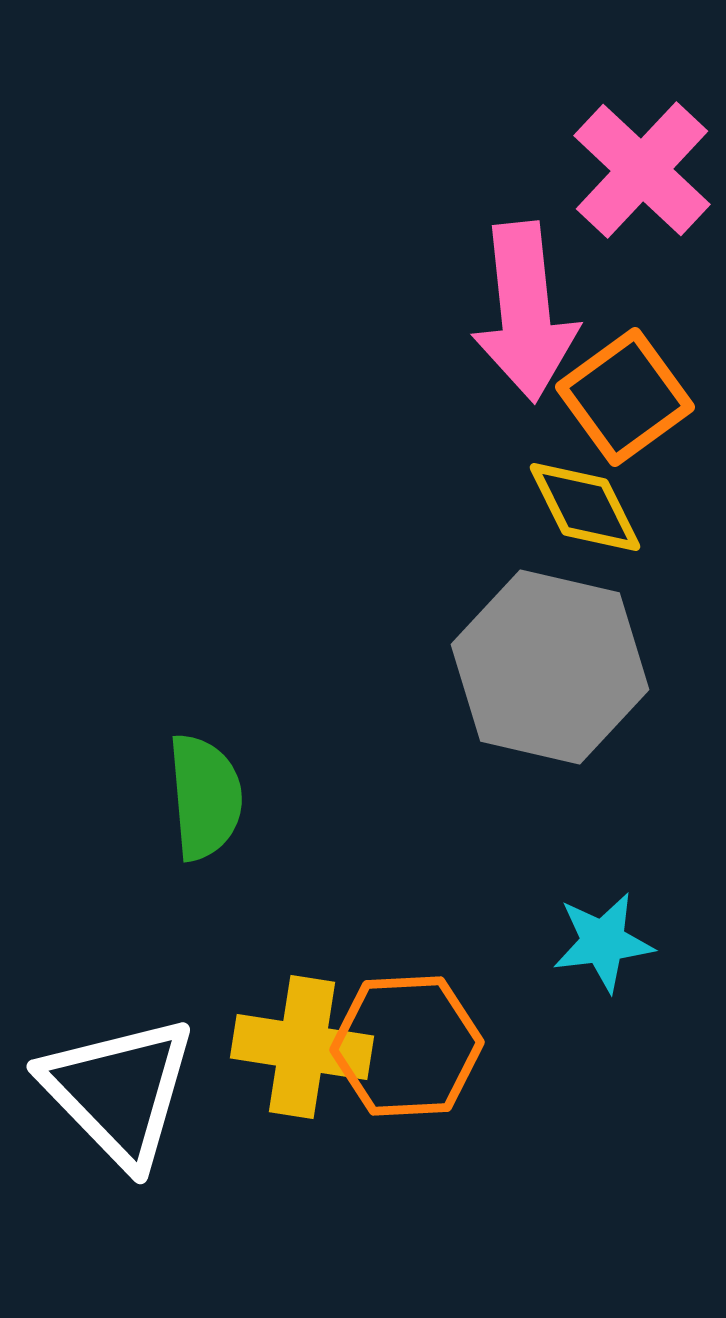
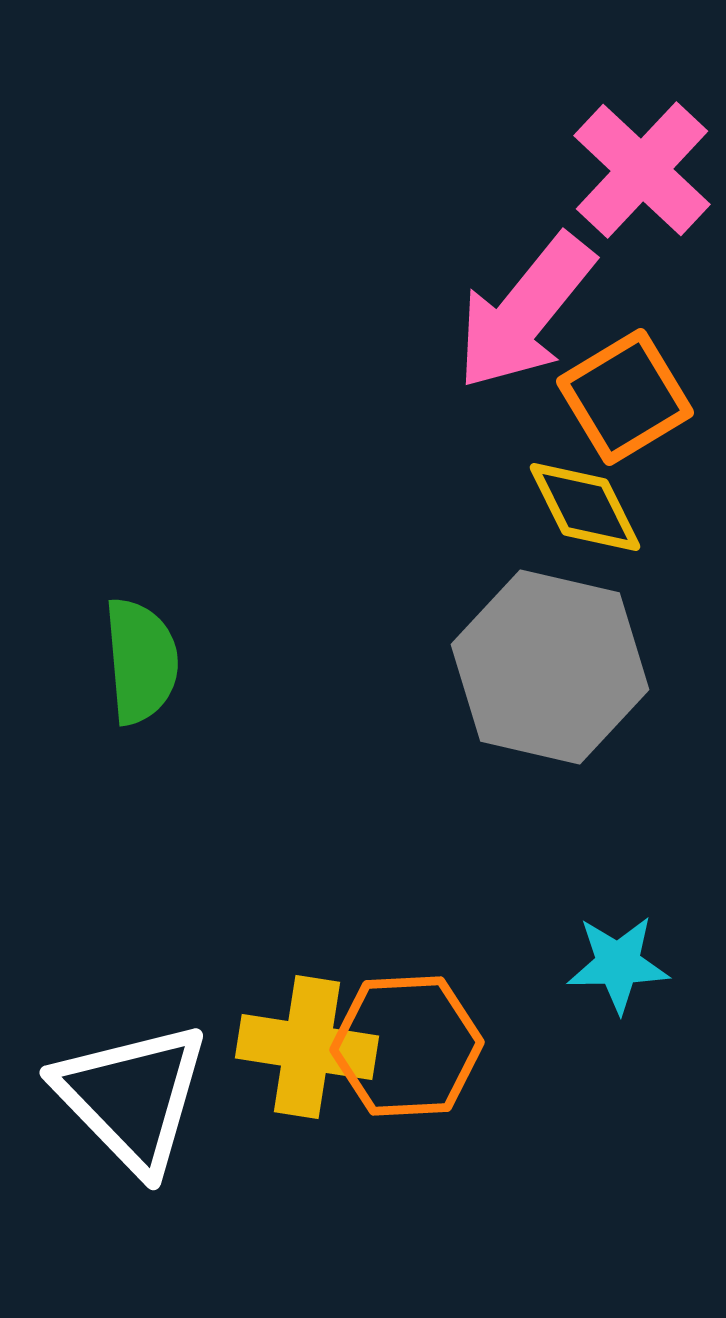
pink arrow: rotated 45 degrees clockwise
orange square: rotated 5 degrees clockwise
green semicircle: moved 64 px left, 136 px up
cyan star: moved 15 px right, 22 px down; rotated 6 degrees clockwise
yellow cross: moved 5 px right
white triangle: moved 13 px right, 6 px down
